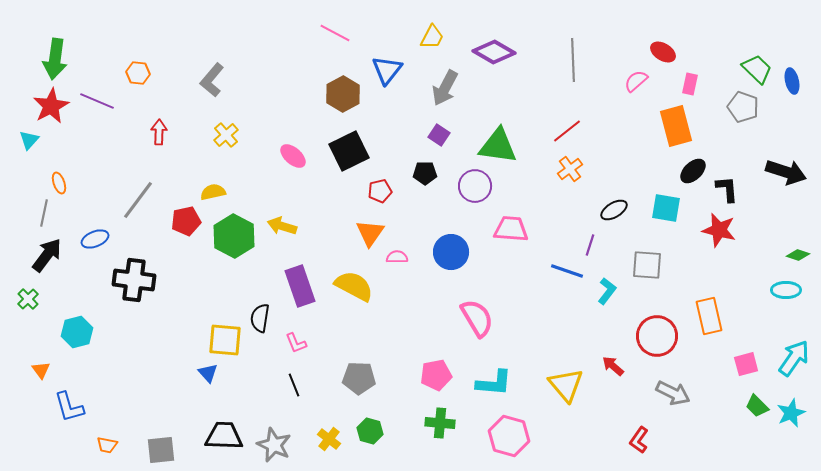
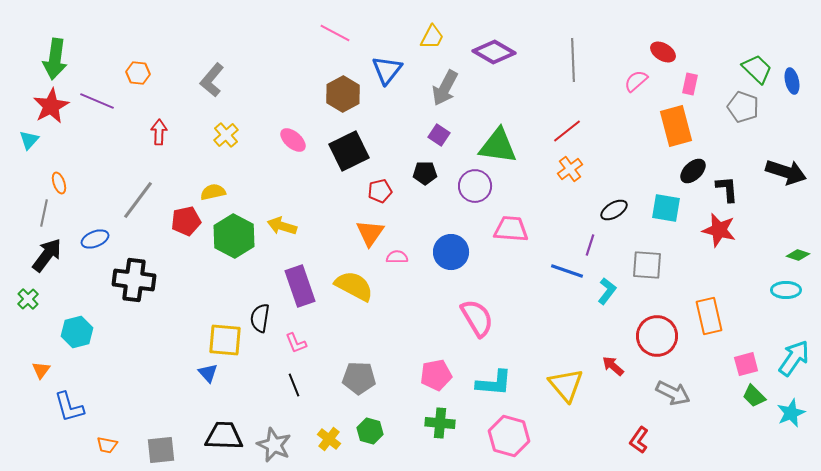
pink ellipse at (293, 156): moved 16 px up
orange triangle at (41, 370): rotated 12 degrees clockwise
green trapezoid at (757, 406): moved 3 px left, 10 px up
